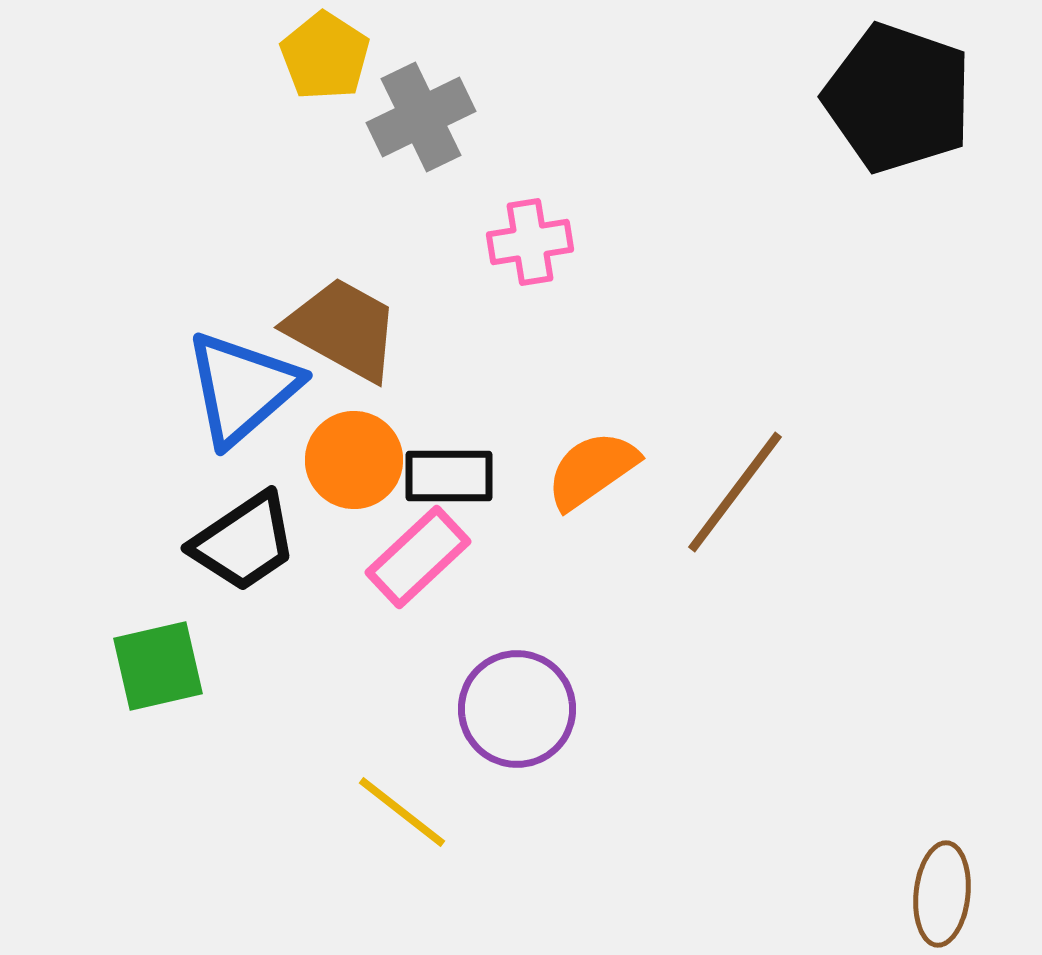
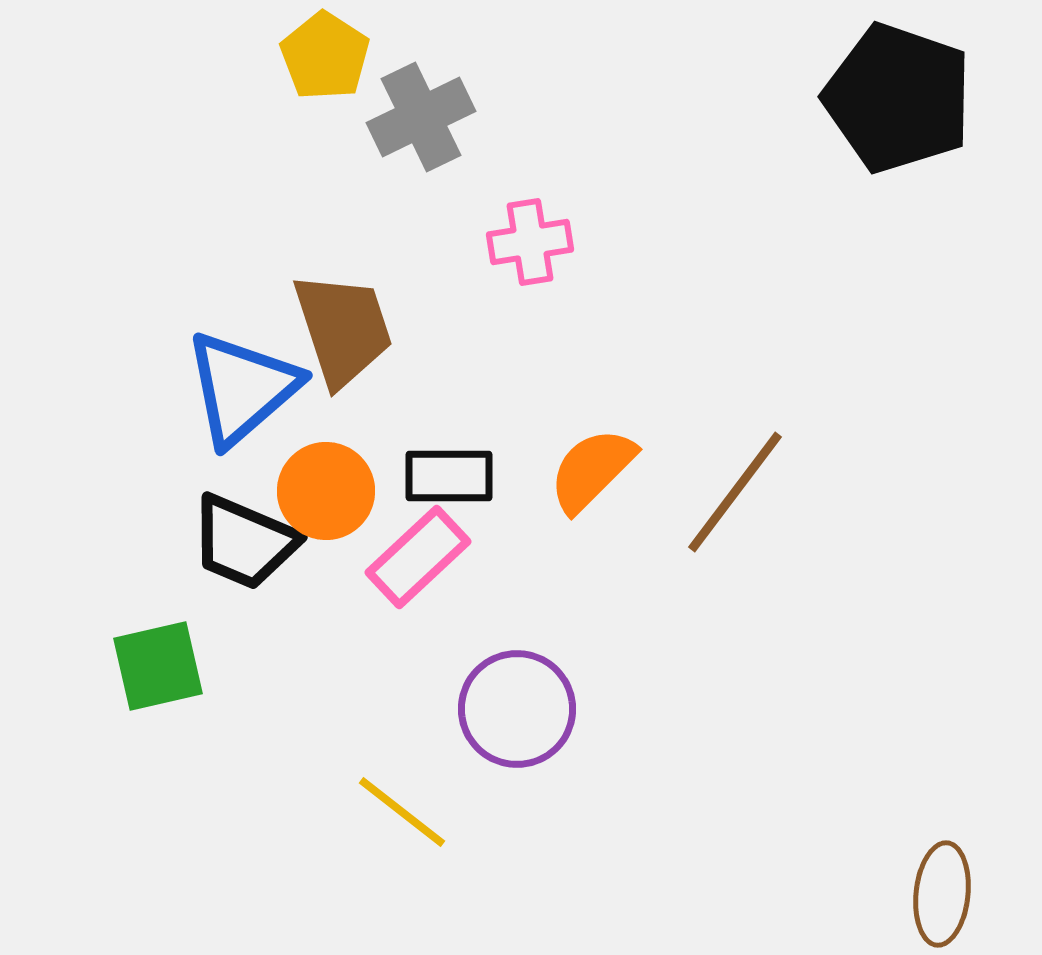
brown trapezoid: rotated 43 degrees clockwise
orange circle: moved 28 px left, 31 px down
orange semicircle: rotated 10 degrees counterclockwise
black trapezoid: rotated 57 degrees clockwise
